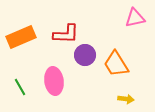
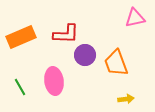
orange trapezoid: moved 1 px up; rotated 12 degrees clockwise
yellow arrow: rotated 14 degrees counterclockwise
